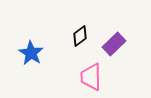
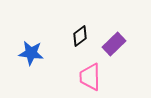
blue star: rotated 25 degrees counterclockwise
pink trapezoid: moved 1 px left
